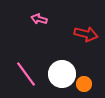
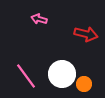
pink line: moved 2 px down
